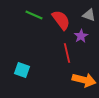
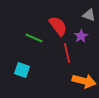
green line: moved 23 px down
red semicircle: moved 3 px left, 6 px down
orange arrow: moved 1 px down
